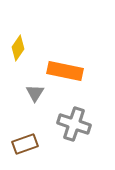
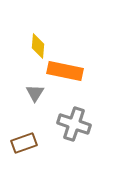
yellow diamond: moved 20 px right, 2 px up; rotated 30 degrees counterclockwise
brown rectangle: moved 1 px left, 1 px up
